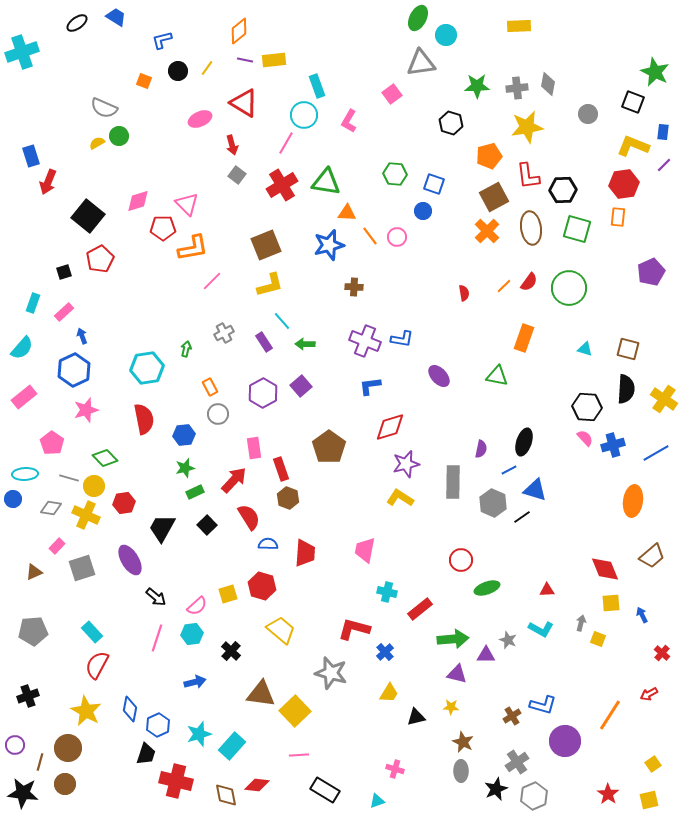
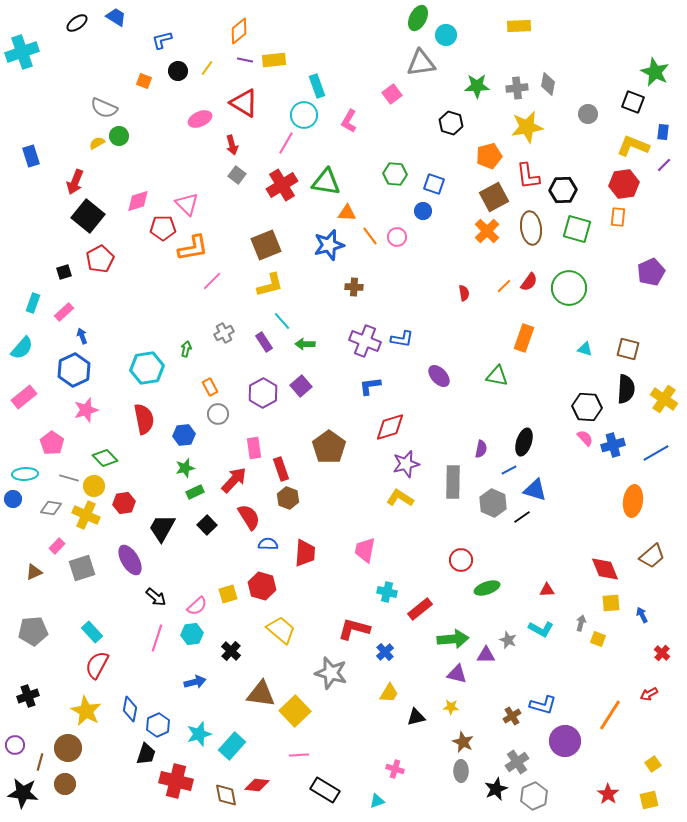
red arrow at (48, 182): moved 27 px right
